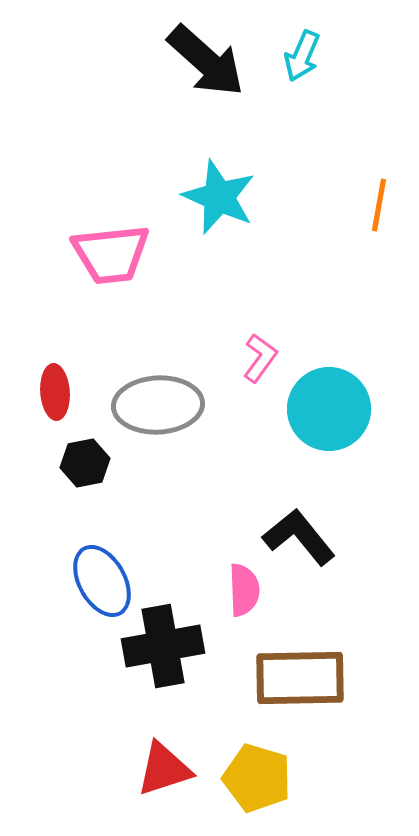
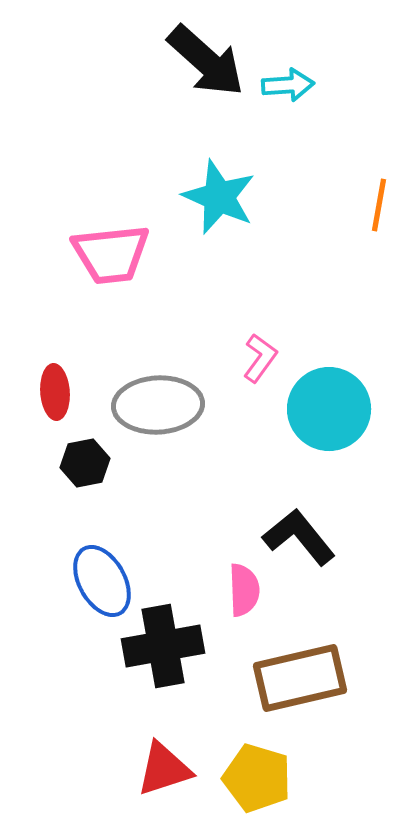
cyan arrow: moved 14 px left, 29 px down; rotated 117 degrees counterclockwise
brown rectangle: rotated 12 degrees counterclockwise
